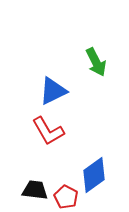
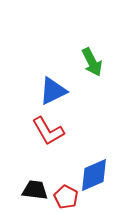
green arrow: moved 4 px left
blue diamond: rotated 12 degrees clockwise
